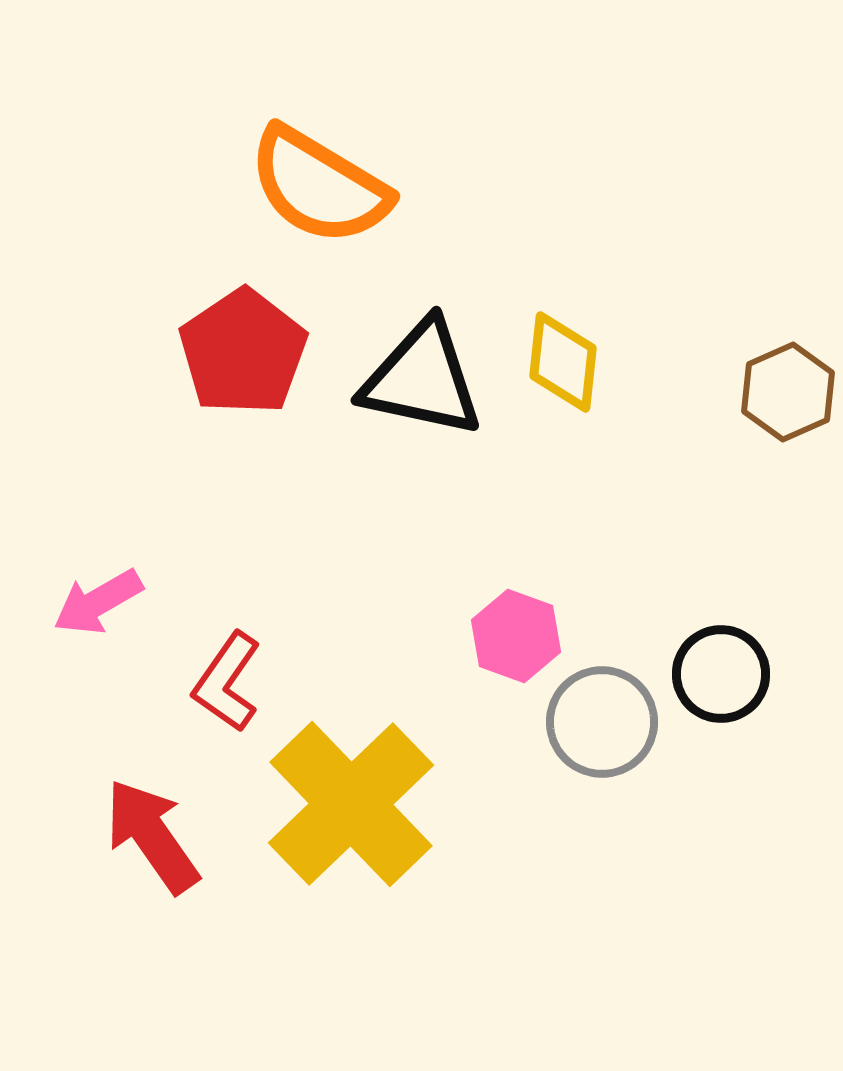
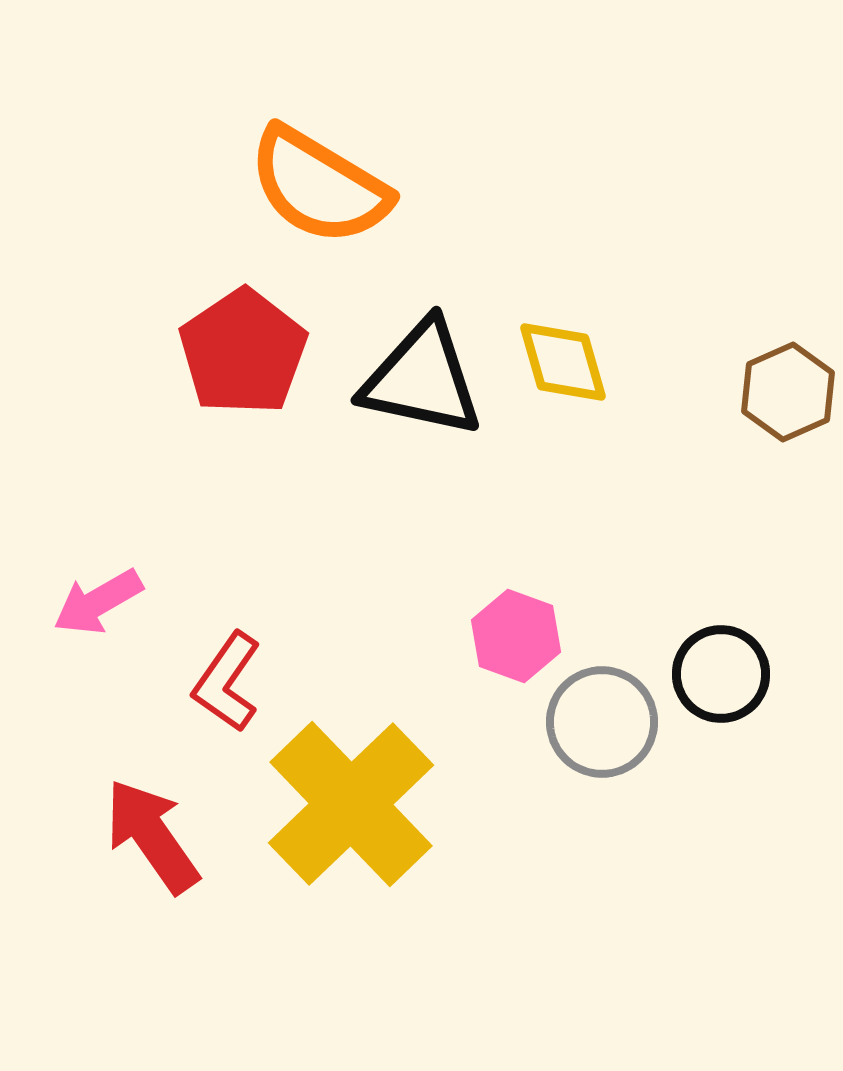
yellow diamond: rotated 22 degrees counterclockwise
